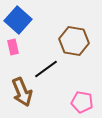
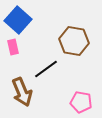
pink pentagon: moved 1 px left
